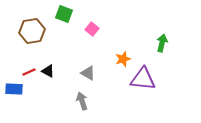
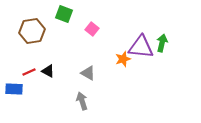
purple triangle: moved 2 px left, 32 px up
